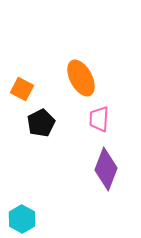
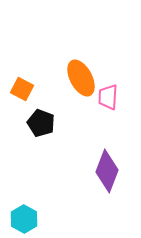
pink trapezoid: moved 9 px right, 22 px up
black pentagon: rotated 24 degrees counterclockwise
purple diamond: moved 1 px right, 2 px down
cyan hexagon: moved 2 px right
